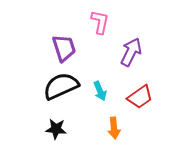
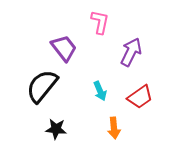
purple trapezoid: rotated 20 degrees counterclockwise
black semicircle: moved 19 px left; rotated 27 degrees counterclockwise
